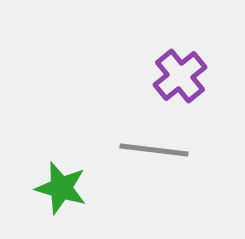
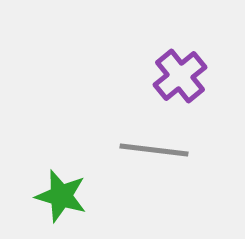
green star: moved 8 px down
